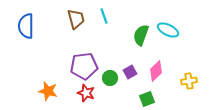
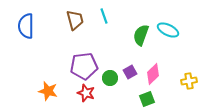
brown trapezoid: moved 1 px left, 1 px down
pink diamond: moved 3 px left, 3 px down
